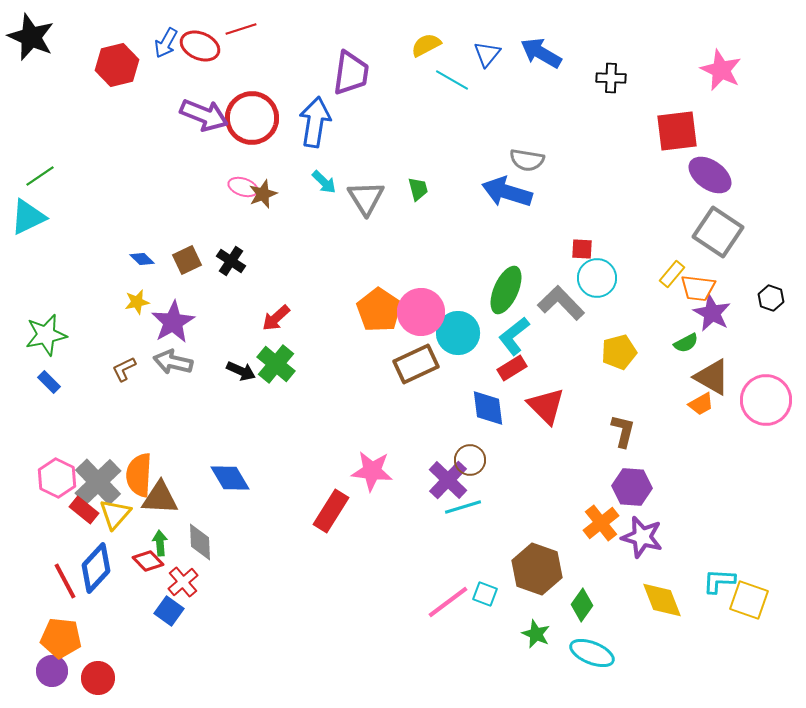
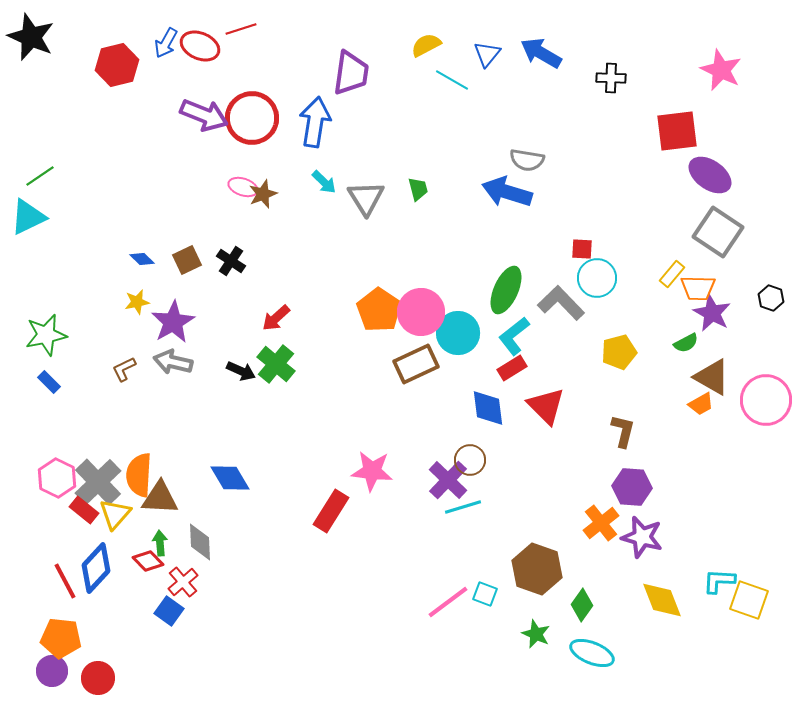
orange trapezoid at (698, 288): rotated 6 degrees counterclockwise
